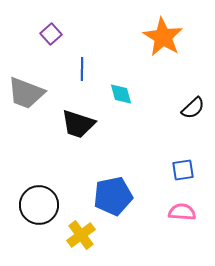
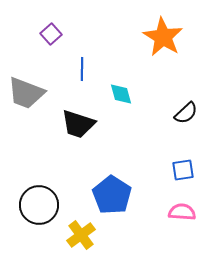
black semicircle: moved 7 px left, 5 px down
blue pentagon: moved 1 px left, 1 px up; rotated 27 degrees counterclockwise
